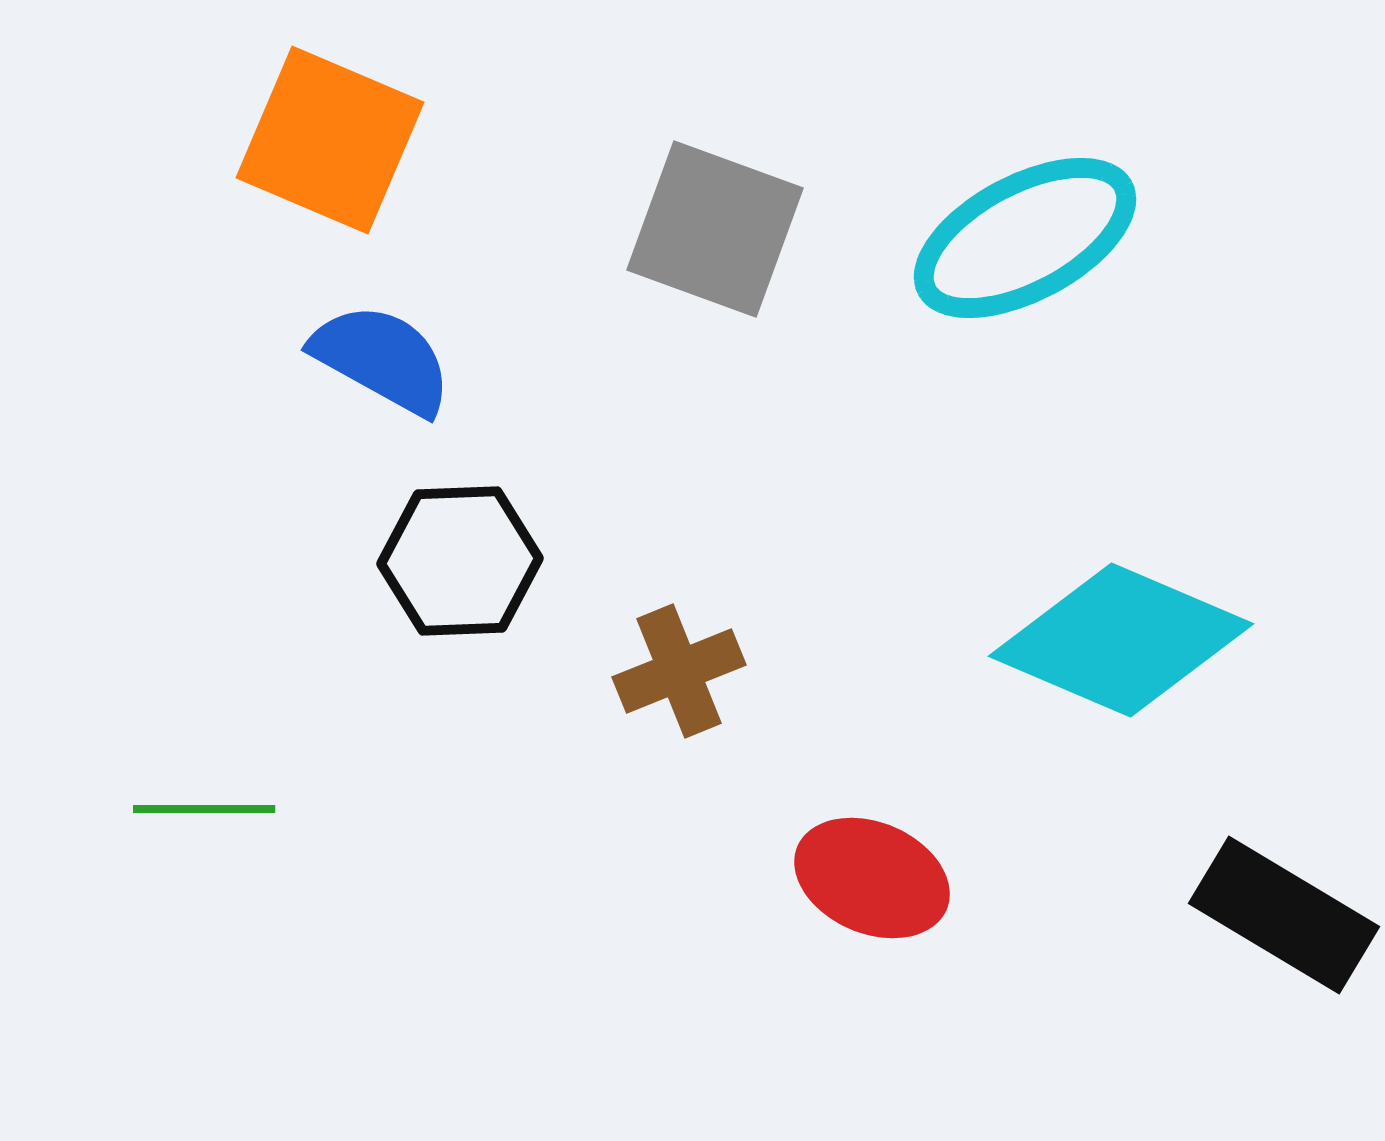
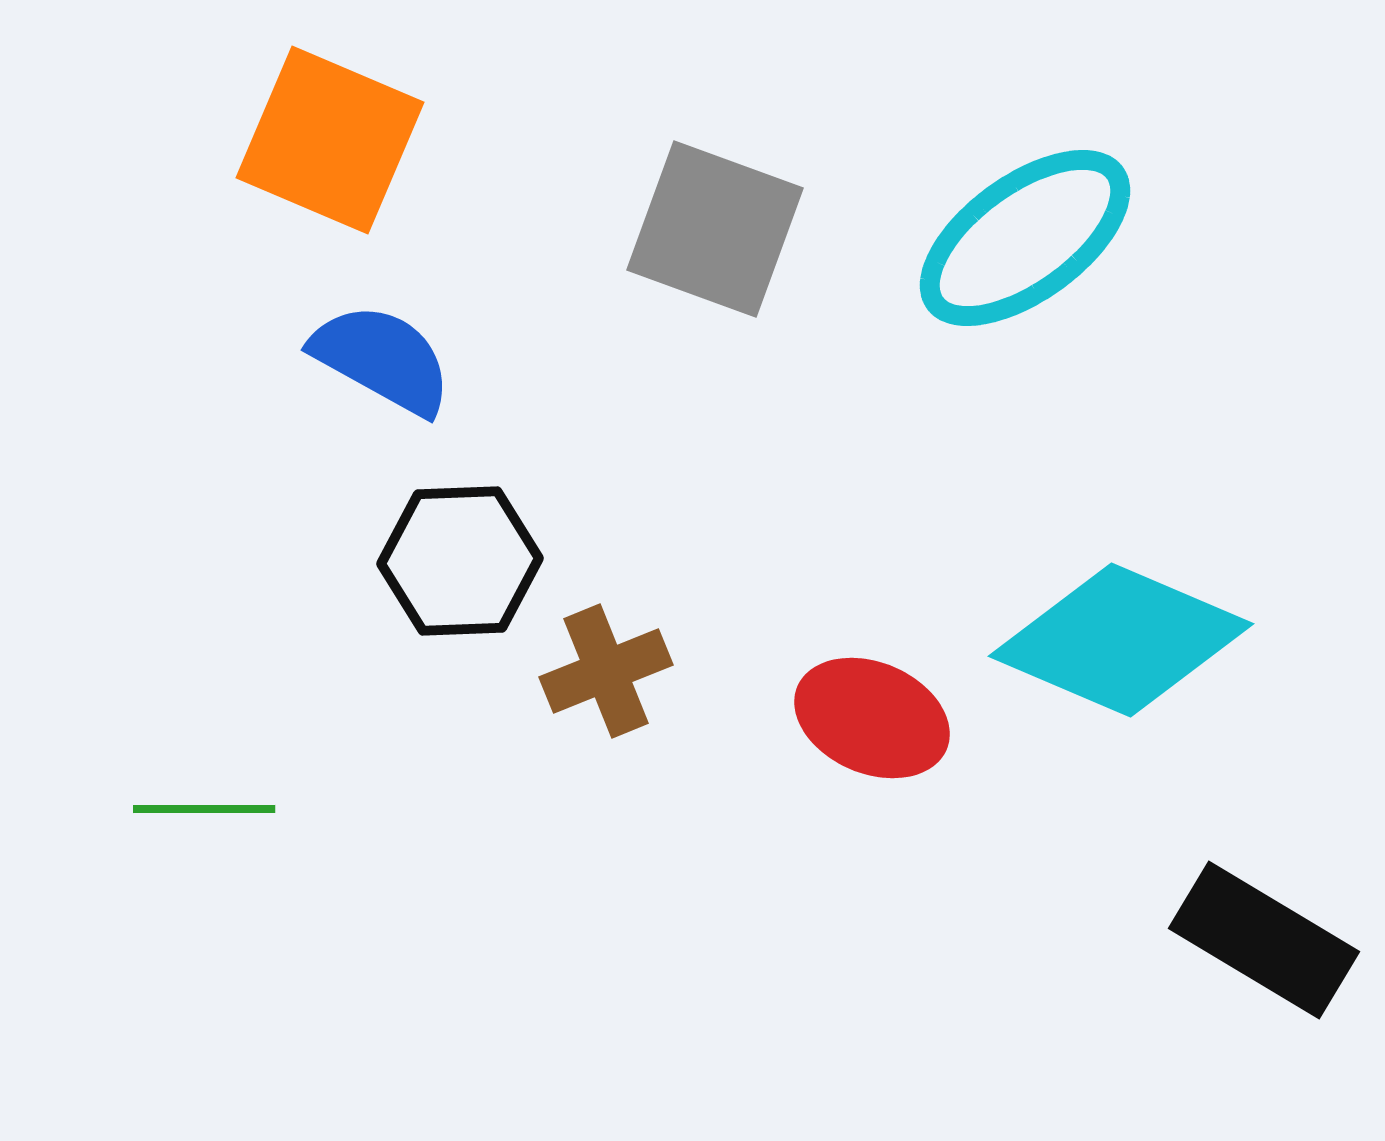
cyan ellipse: rotated 8 degrees counterclockwise
brown cross: moved 73 px left
red ellipse: moved 160 px up
black rectangle: moved 20 px left, 25 px down
